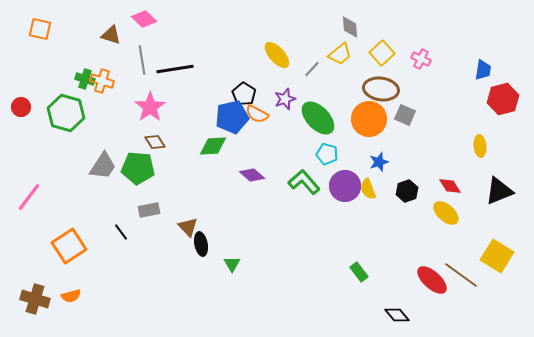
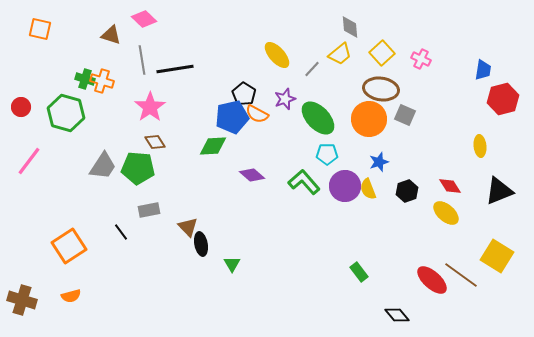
cyan pentagon at (327, 154): rotated 15 degrees counterclockwise
pink line at (29, 197): moved 36 px up
brown cross at (35, 299): moved 13 px left, 1 px down
